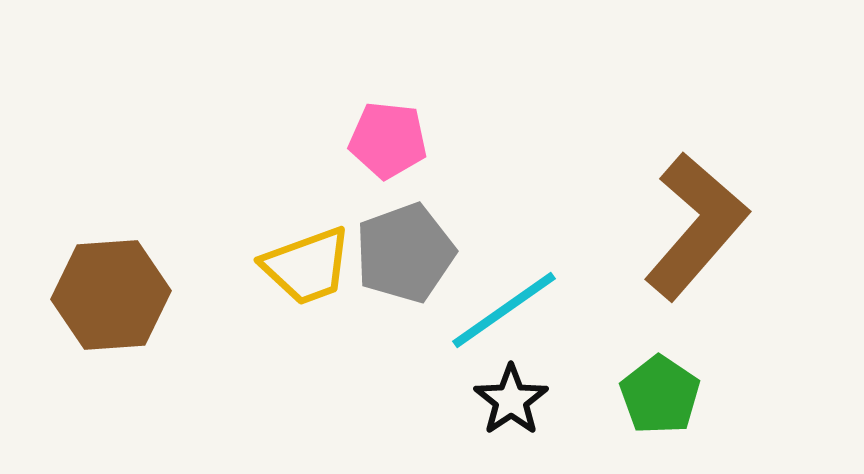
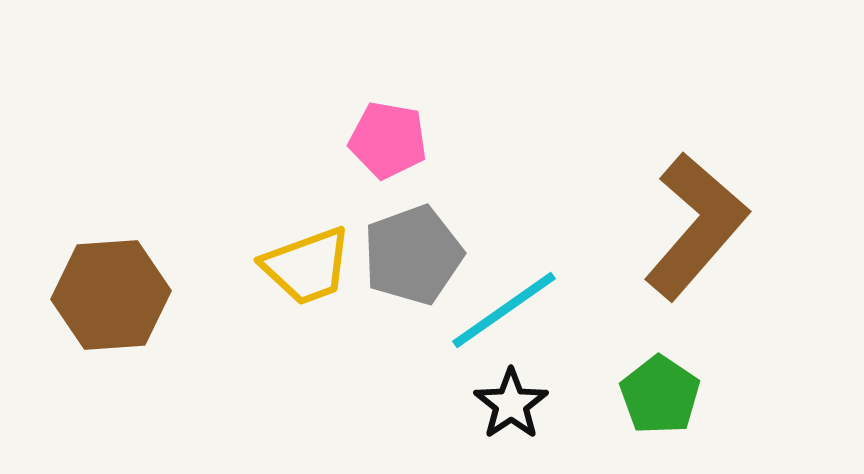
pink pentagon: rotated 4 degrees clockwise
gray pentagon: moved 8 px right, 2 px down
black star: moved 4 px down
